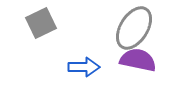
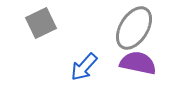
purple semicircle: moved 3 px down
blue arrow: rotated 132 degrees clockwise
